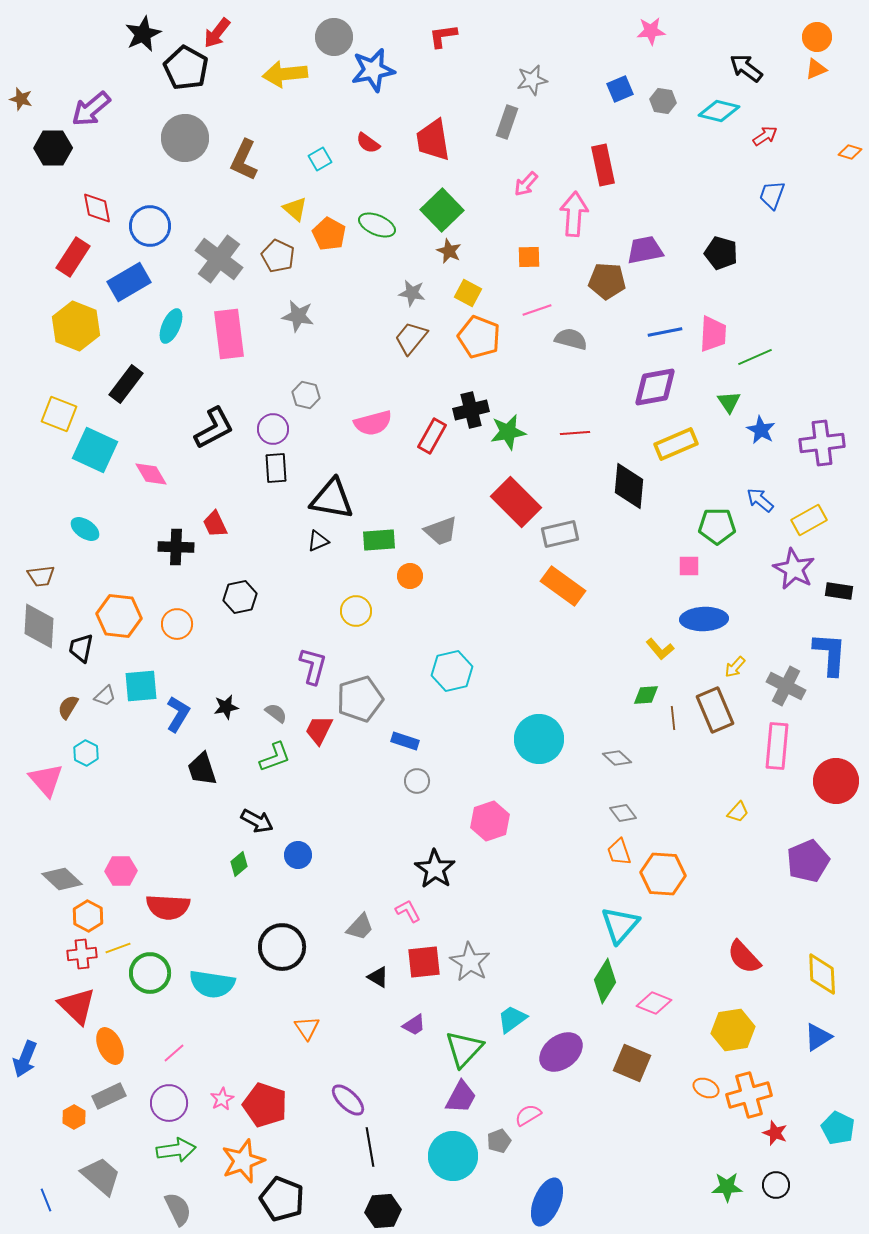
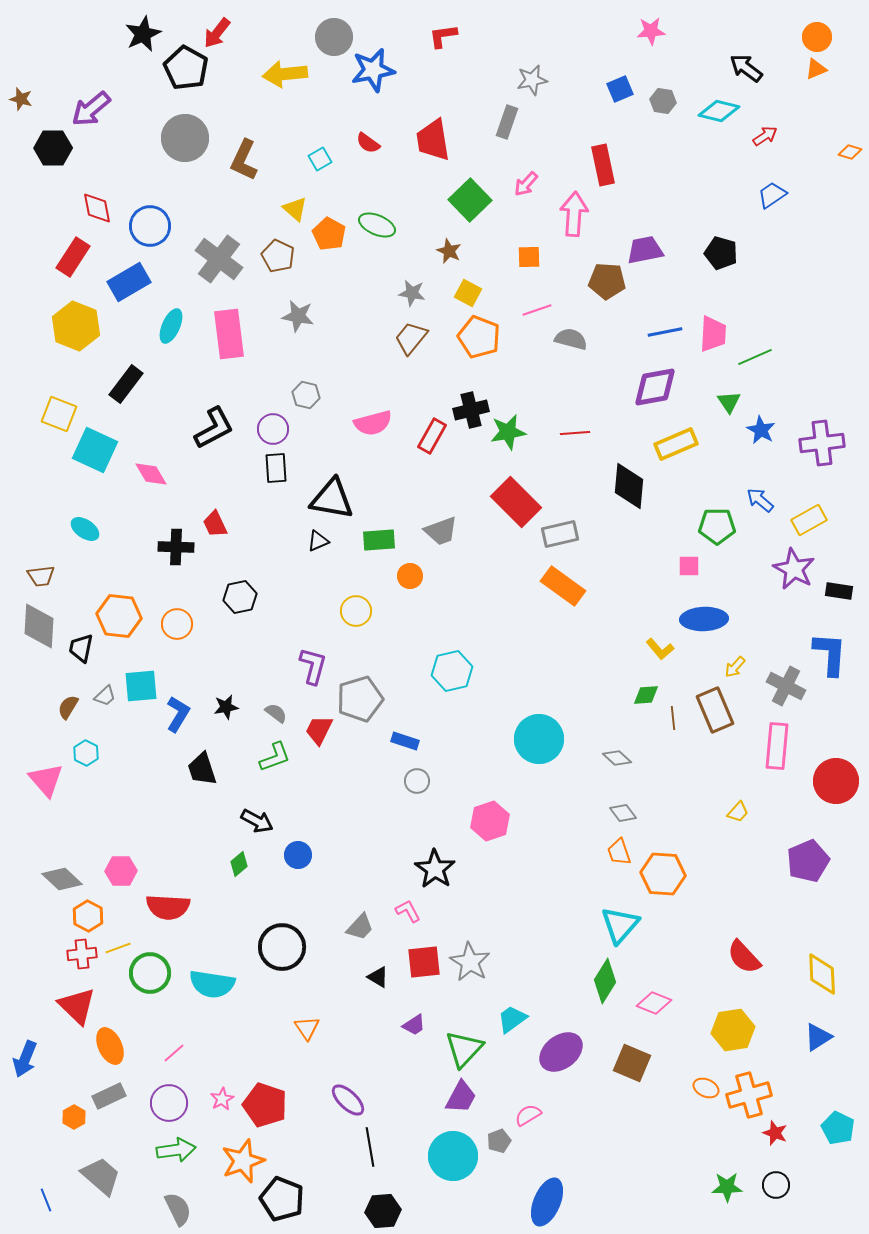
blue trapezoid at (772, 195): rotated 36 degrees clockwise
green square at (442, 210): moved 28 px right, 10 px up
